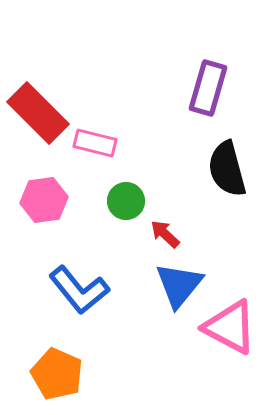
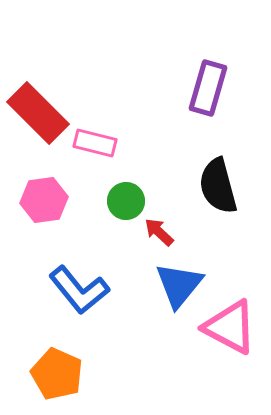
black semicircle: moved 9 px left, 17 px down
red arrow: moved 6 px left, 2 px up
